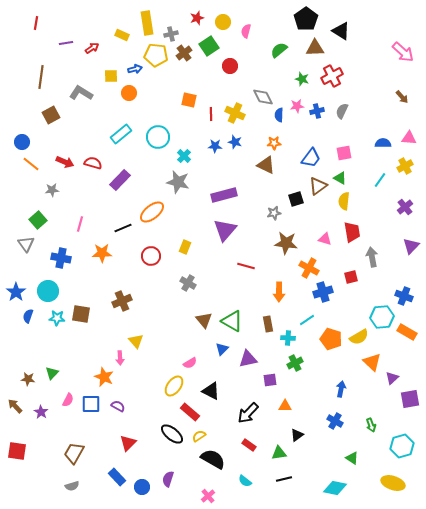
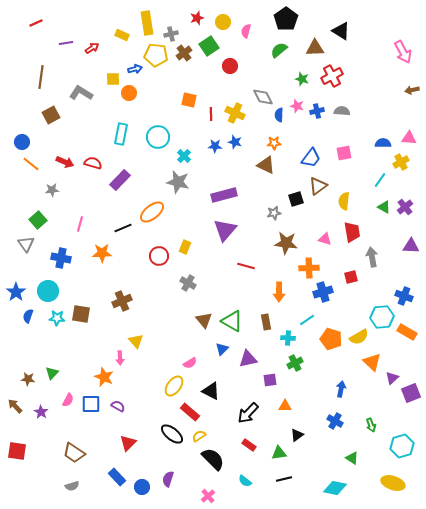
black pentagon at (306, 19): moved 20 px left
red line at (36, 23): rotated 56 degrees clockwise
pink arrow at (403, 52): rotated 20 degrees clockwise
yellow square at (111, 76): moved 2 px right, 3 px down
brown arrow at (402, 97): moved 10 px right, 7 px up; rotated 120 degrees clockwise
pink star at (297, 106): rotated 24 degrees clockwise
gray semicircle at (342, 111): rotated 70 degrees clockwise
cyan rectangle at (121, 134): rotated 40 degrees counterclockwise
yellow cross at (405, 166): moved 4 px left, 4 px up
green triangle at (340, 178): moved 44 px right, 29 px down
purple triangle at (411, 246): rotated 48 degrees clockwise
red circle at (151, 256): moved 8 px right
orange cross at (309, 268): rotated 30 degrees counterclockwise
brown rectangle at (268, 324): moved 2 px left, 2 px up
purple square at (410, 399): moved 1 px right, 6 px up; rotated 12 degrees counterclockwise
brown trapezoid at (74, 453): rotated 85 degrees counterclockwise
black semicircle at (213, 459): rotated 15 degrees clockwise
